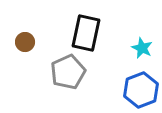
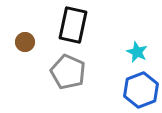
black rectangle: moved 13 px left, 8 px up
cyan star: moved 5 px left, 4 px down
gray pentagon: rotated 24 degrees counterclockwise
